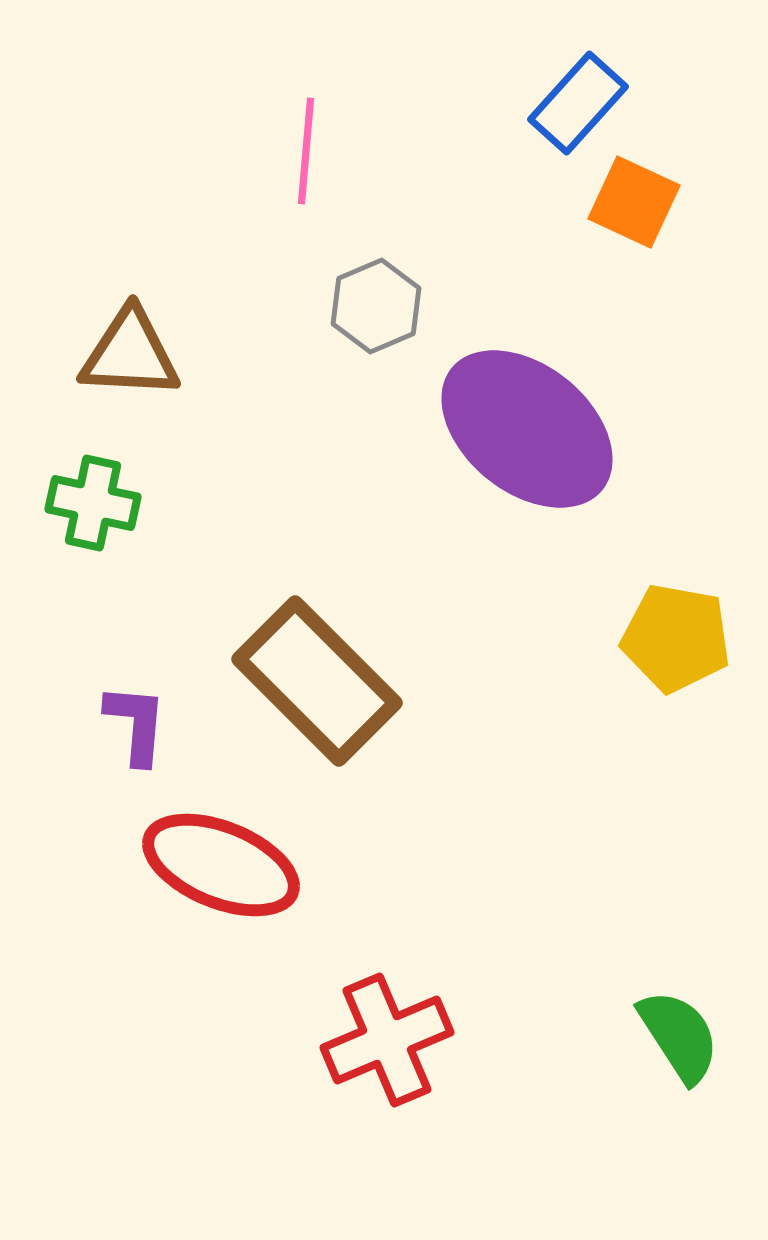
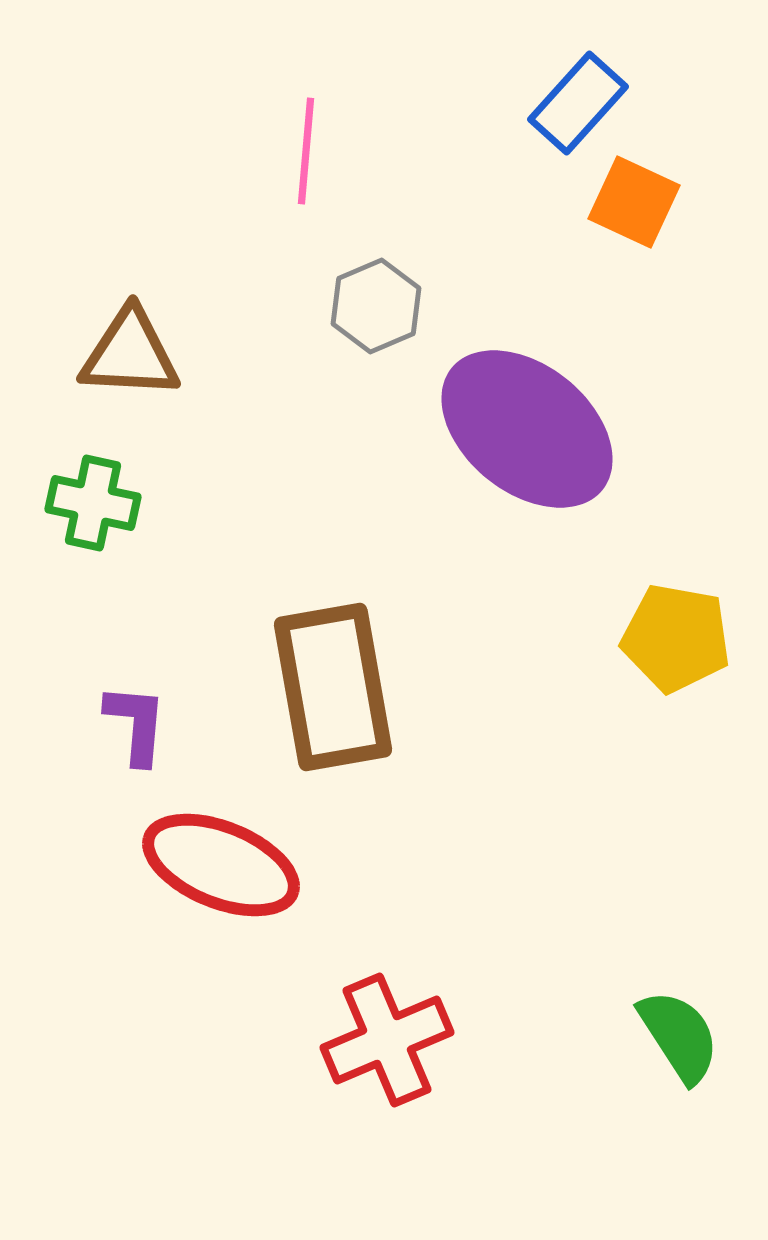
brown rectangle: moved 16 px right, 6 px down; rotated 35 degrees clockwise
